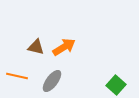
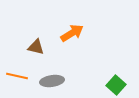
orange arrow: moved 8 px right, 14 px up
gray ellipse: rotated 45 degrees clockwise
